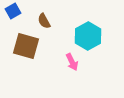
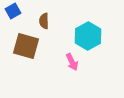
brown semicircle: rotated 28 degrees clockwise
